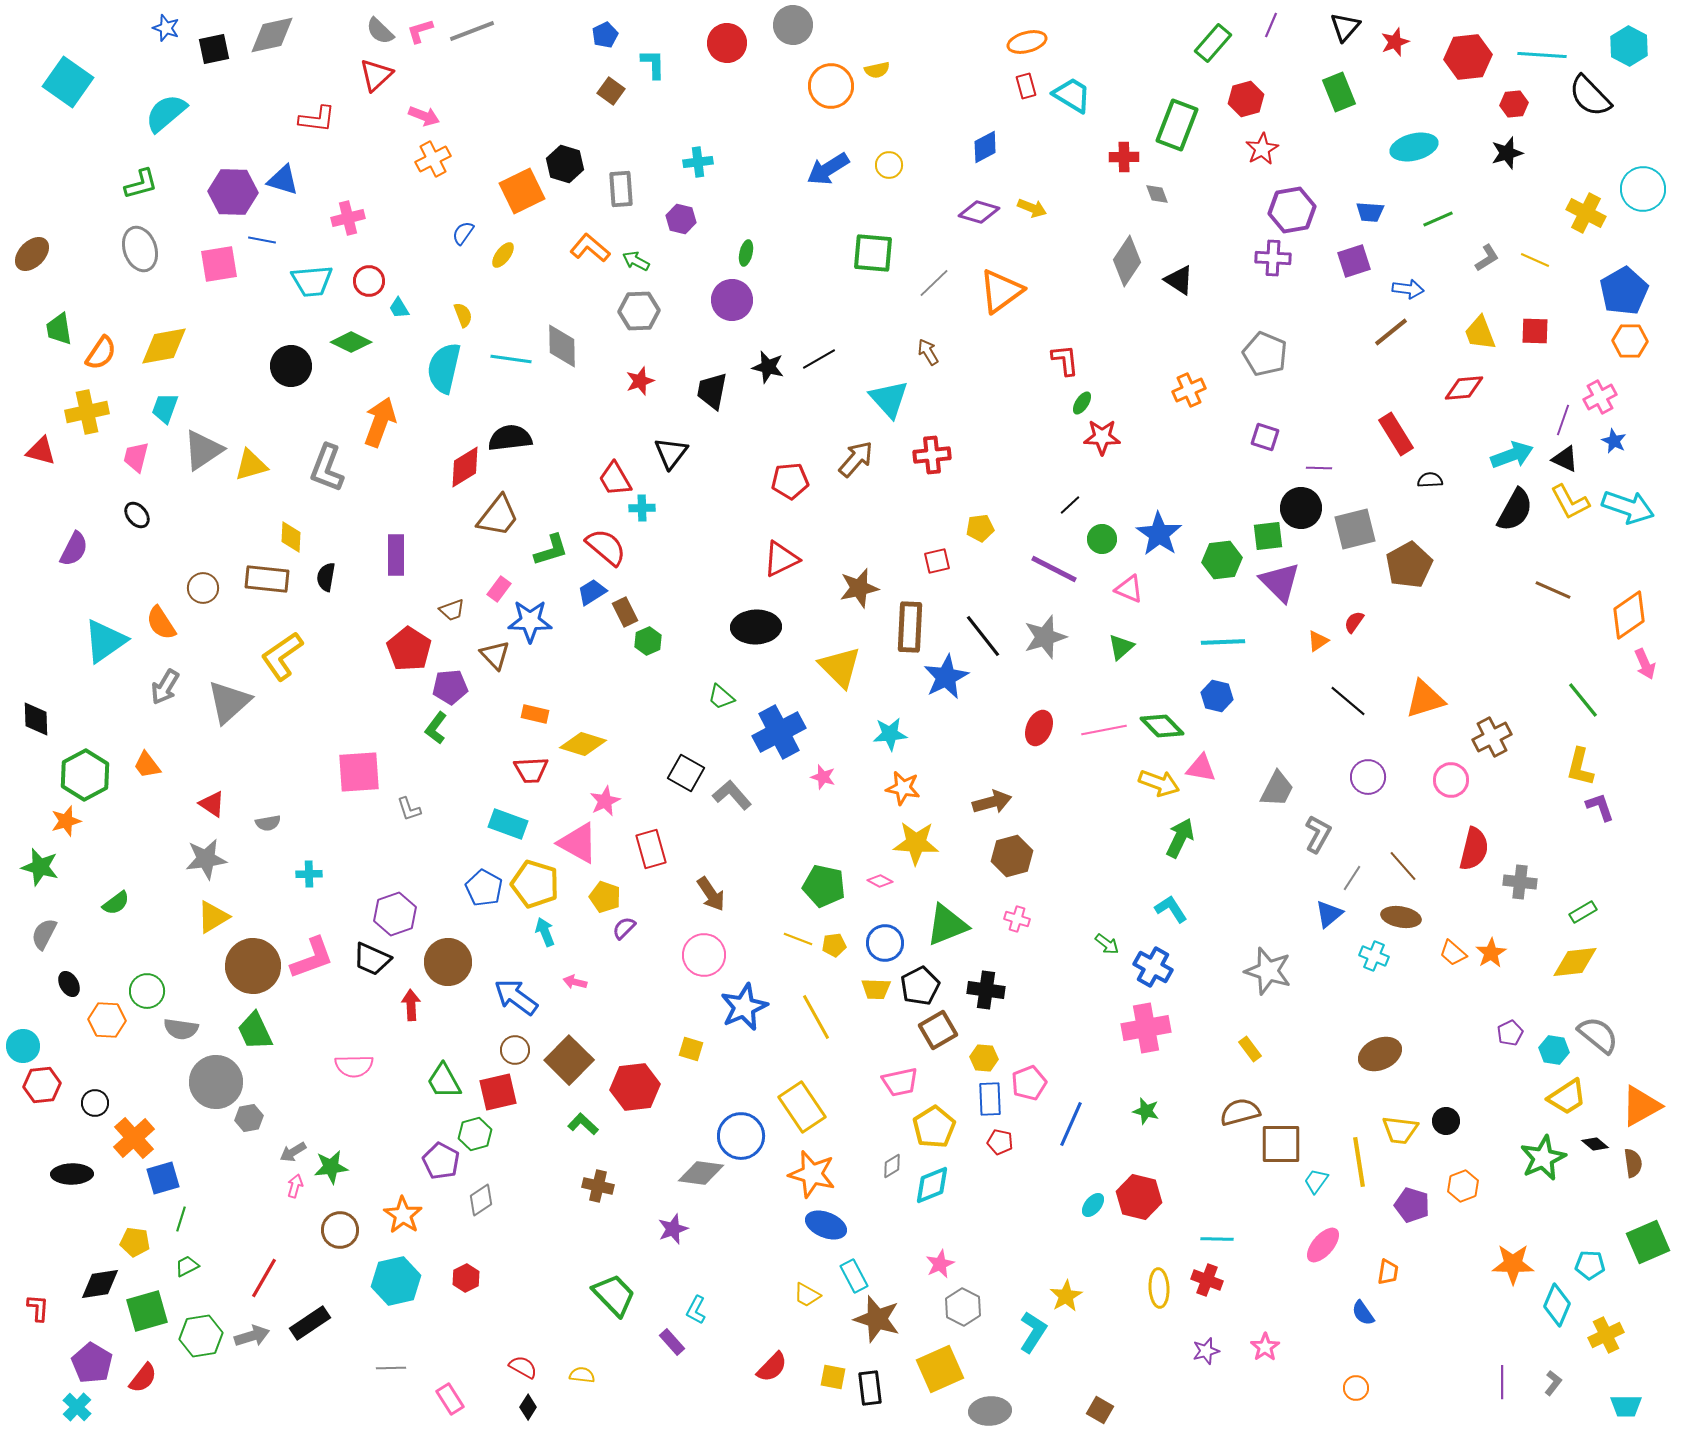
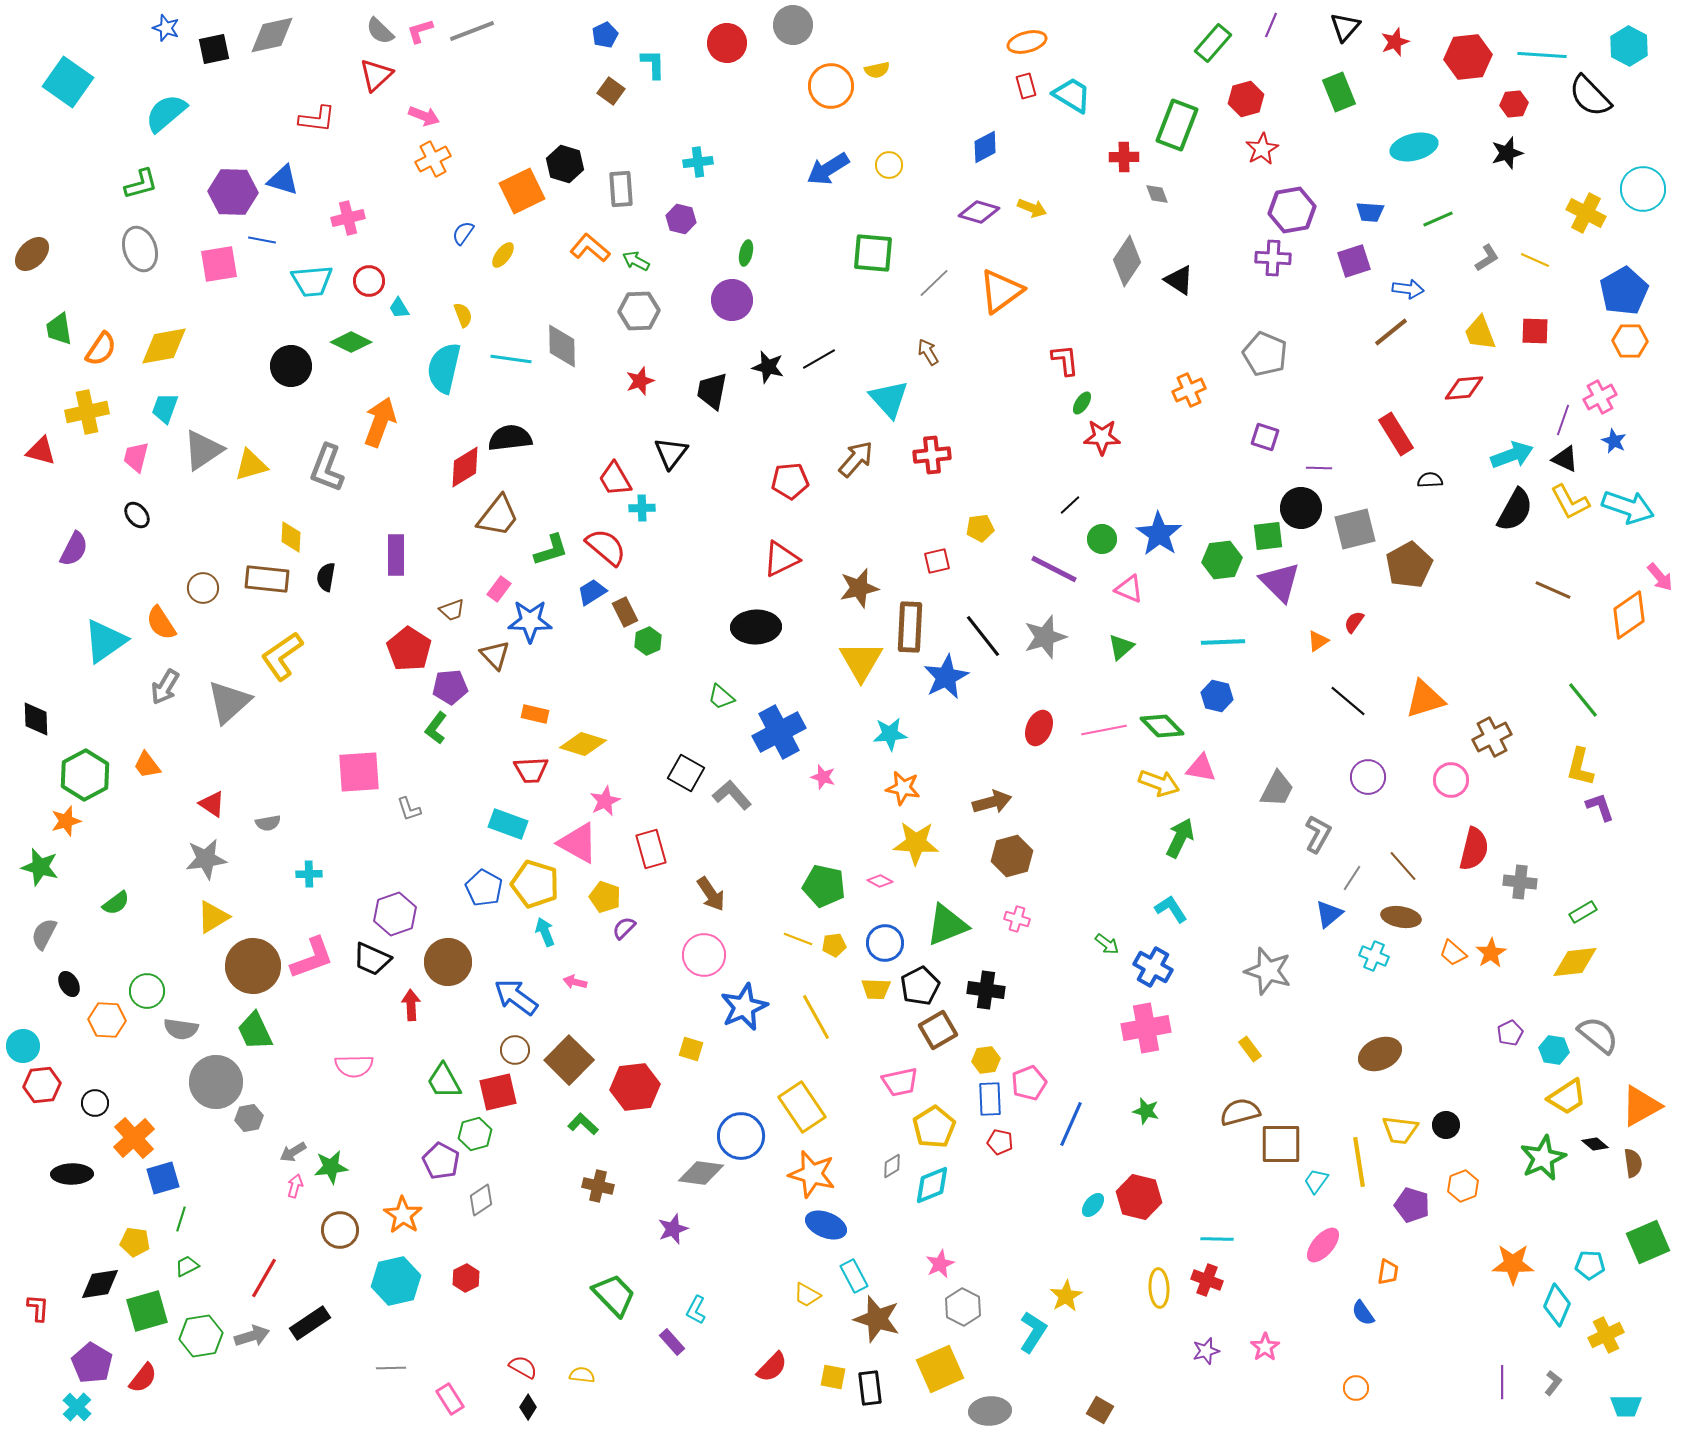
orange semicircle at (101, 353): moved 4 px up
pink arrow at (1645, 664): moved 15 px right, 87 px up; rotated 16 degrees counterclockwise
yellow triangle at (840, 667): moved 21 px right, 6 px up; rotated 15 degrees clockwise
yellow hexagon at (984, 1058): moved 2 px right, 2 px down; rotated 12 degrees counterclockwise
black circle at (1446, 1121): moved 4 px down
